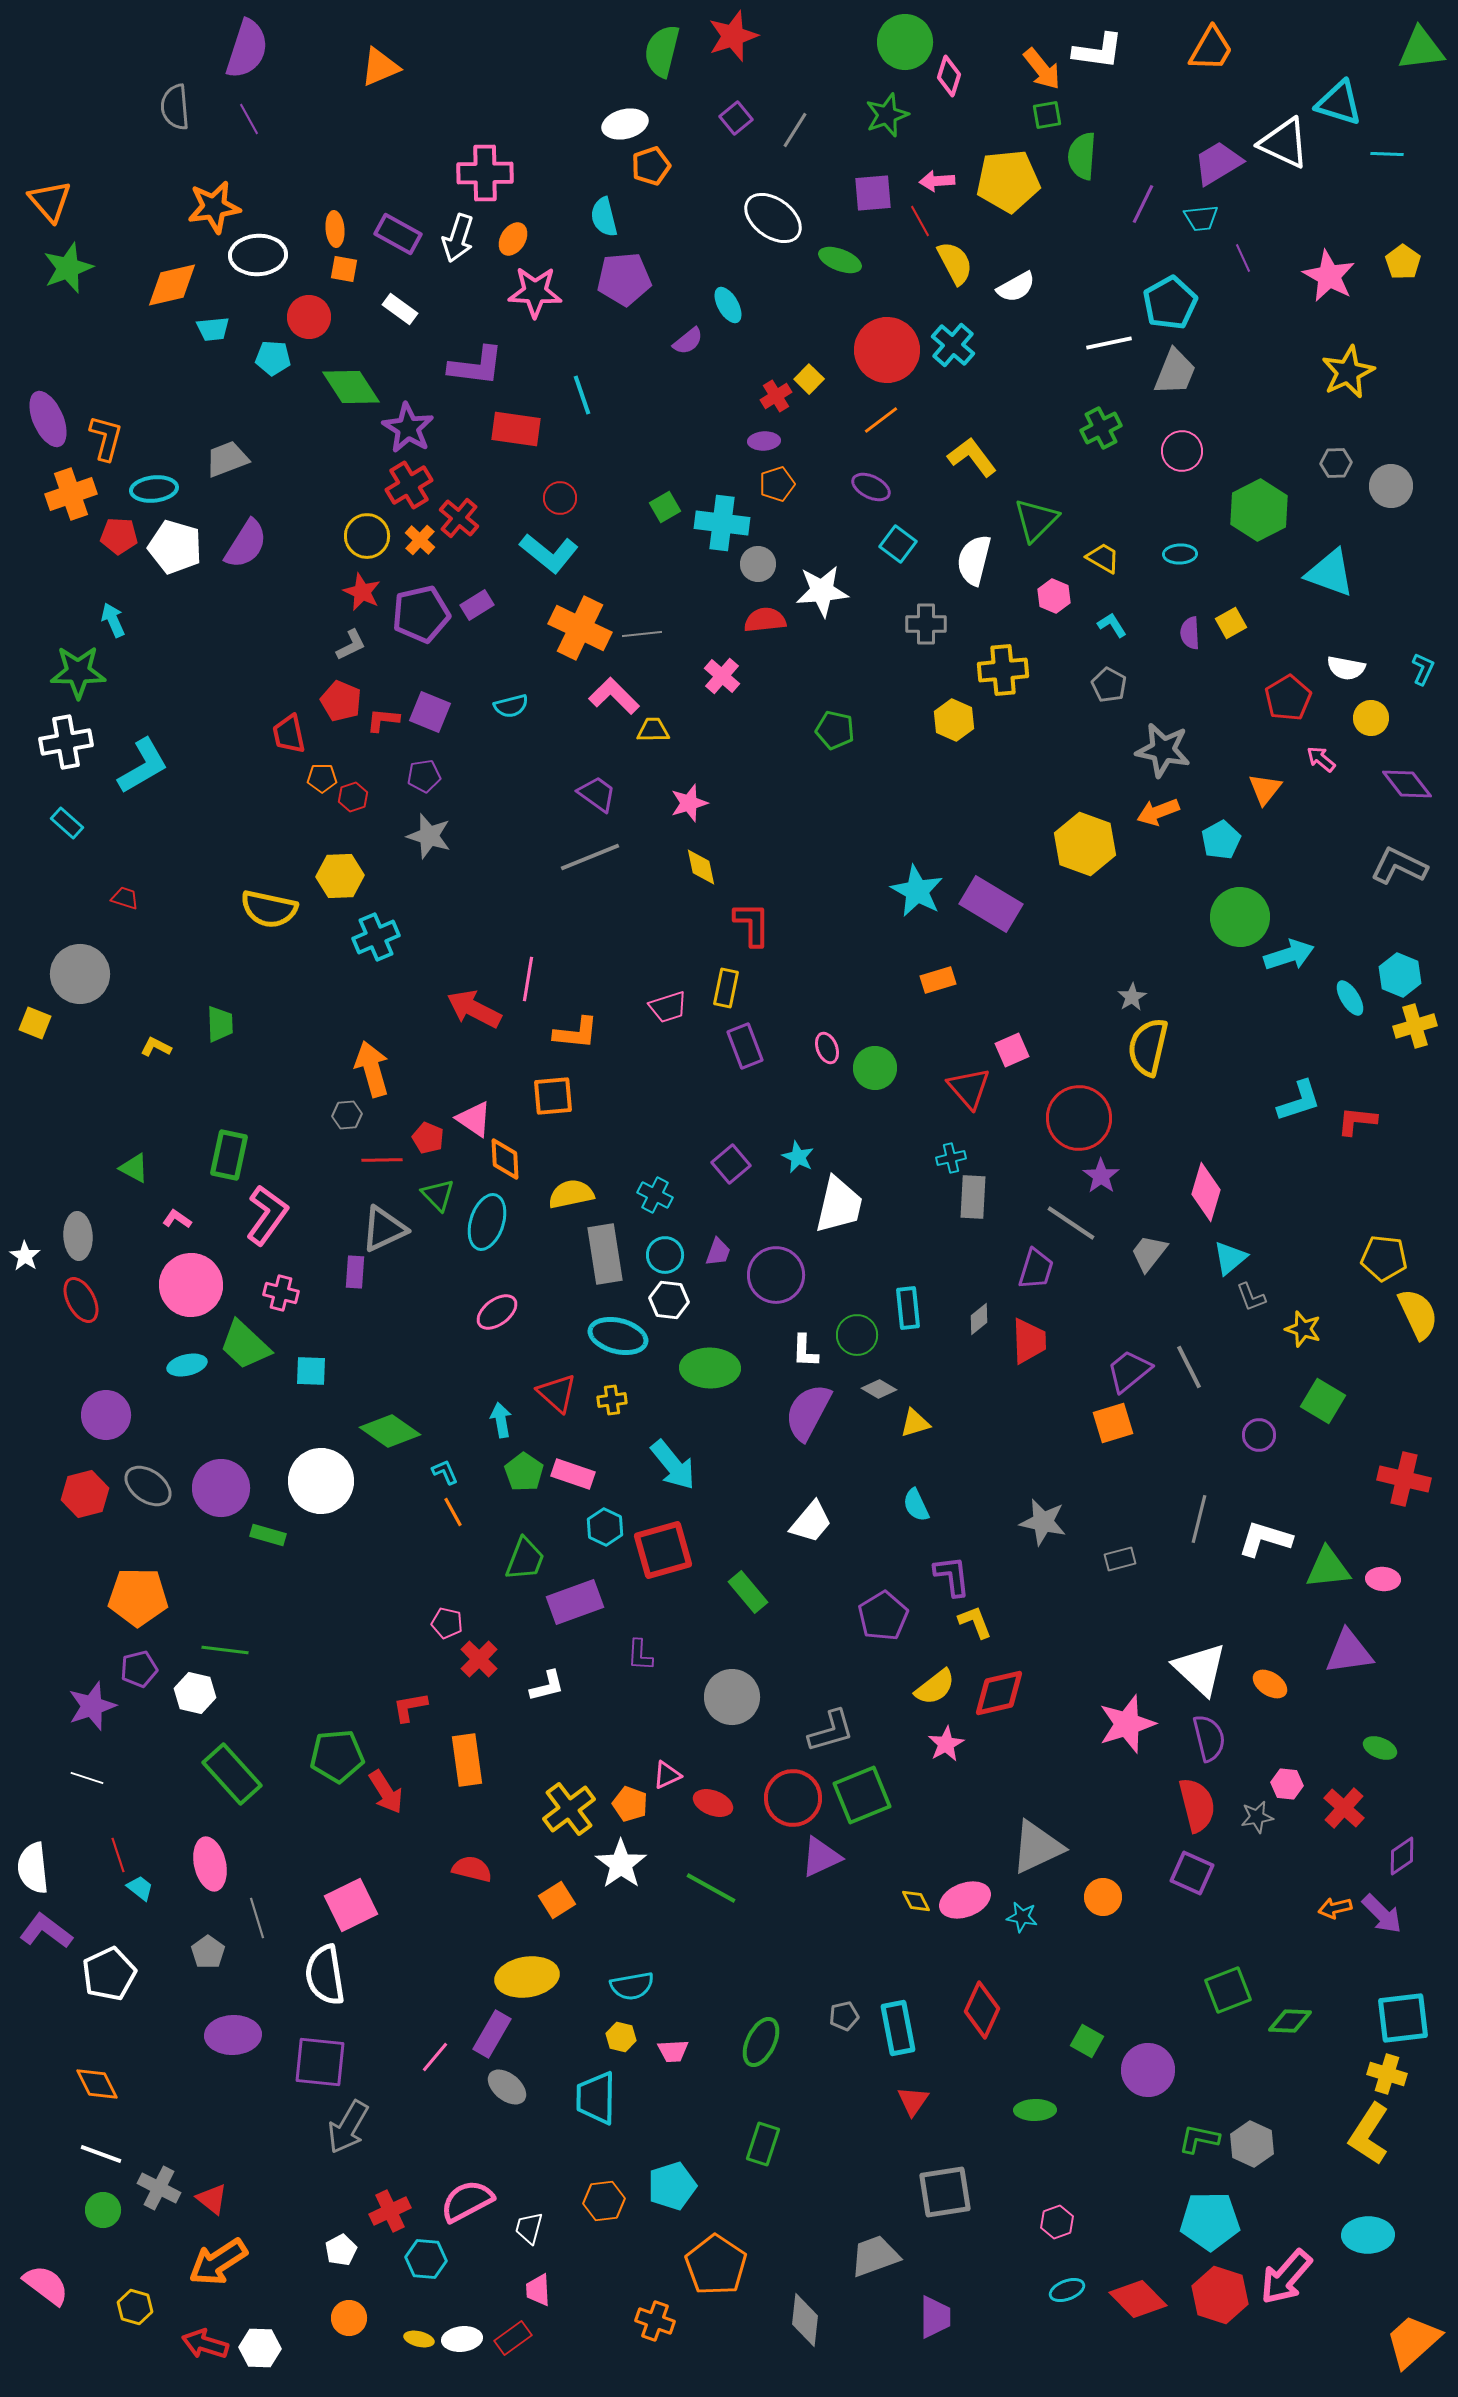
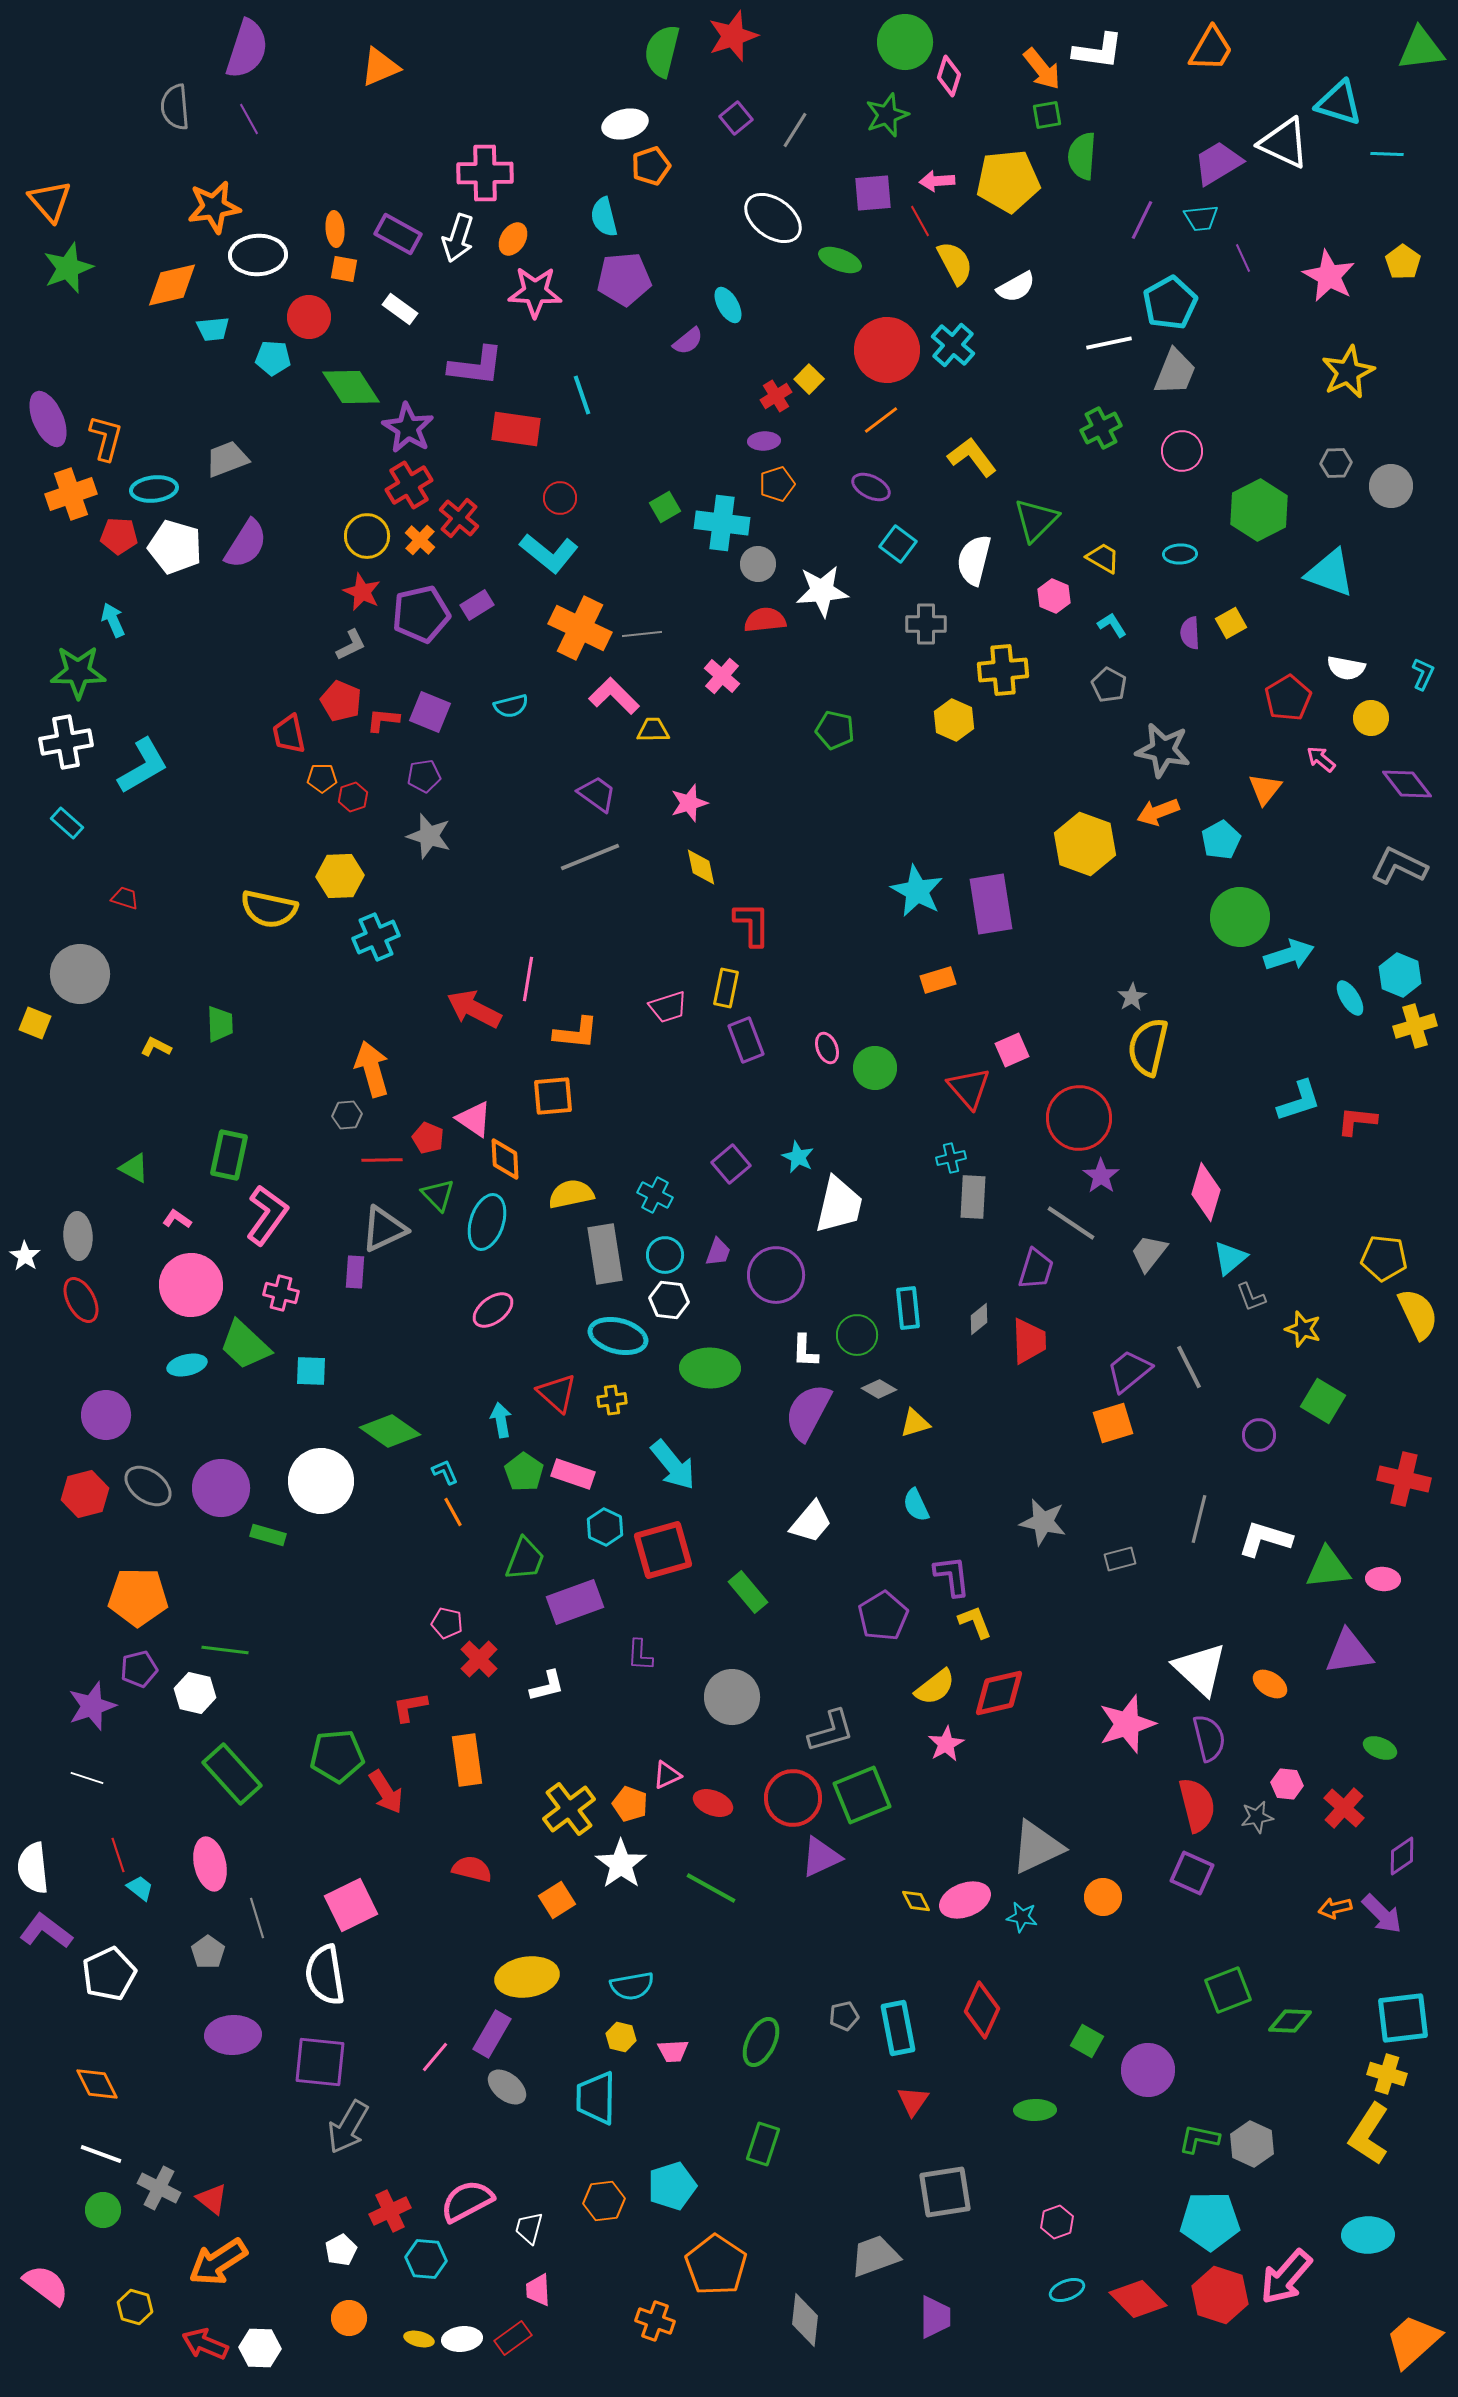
purple line at (1143, 204): moved 1 px left, 16 px down
cyan L-shape at (1423, 669): moved 5 px down
purple rectangle at (991, 904): rotated 50 degrees clockwise
purple rectangle at (745, 1046): moved 1 px right, 6 px up
pink ellipse at (497, 1312): moved 4 px left, 2 px up
red arrow at (205, 2344): rotated 6 degrees clockwise
